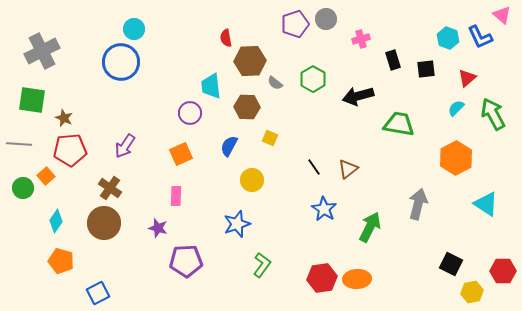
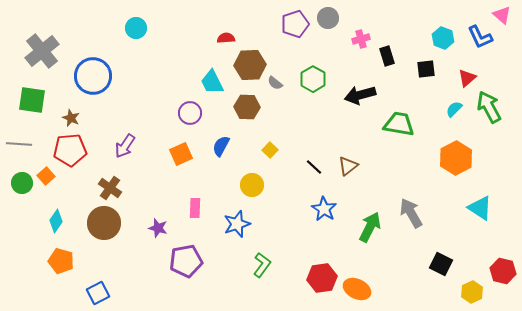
gray circle at (326, 19): moved 2 px right, 1 px up
cyan circle at (134, 29): moved 2 px right, 1 px up
red semicircle at (226, 38): rotated 96 degrees clockwise
cyan hexagon at (448, 38): moved 5 px left
gray cross at (42, 51): rotated 12 degrees counterclockwise
black rectangle at (393, 60): moved 6 px left, 4 px up
brown hexagon at (250, 61): moved 4 px down
blue circle at (121, 62): moved 28 px left, 14 px down
cyan trapezoid at (211, 86): moved 1 px right, 4 px up; rotated 20 degrees counterclockwise
black arrow at (358, 96): moved 2 px right, 1 px up
cyan semicircle at (456, 108): moved 2 px left, 1 px down
green arrow at (493, 114): moved 4 px left, 7 px up
brown star at (64, 118): moved 7 px right
yellow square at (270, 138): moved 12 px down; rotated 21 degrees clockwise
blue semicircle at (229, 146): moved 8 px left
black line at (314, 167): rotated 12 degrees counterclockwise
brown triangle at (348, 169): moved 3 px up
yellow circle at (252, 180): moved 5 px down
green circle at (23, 188): moved 1 px left, 5 px up
pink rectangle at (176, 196): moved 19 px right, 12 px down
gray arrow at (418, 204): moved 7 px left, 9 px down; rotated 44 degrees counterclockwise
cyan triangle at (486, 204): moved 6 px left, 4 px down
purple pentagon at (186, 261): rotated 8 degrees counterclockwise
black square at (451, 264): moved 10 px left
red hexagon at (503, 271): rotated 15 degrees clockwise
orange ellipse at (357, 279): moved 10 px down; rotated 28 degrees clockwise
yellow hexagon at (472, 292): rotated 15 degrees counterclockwise
